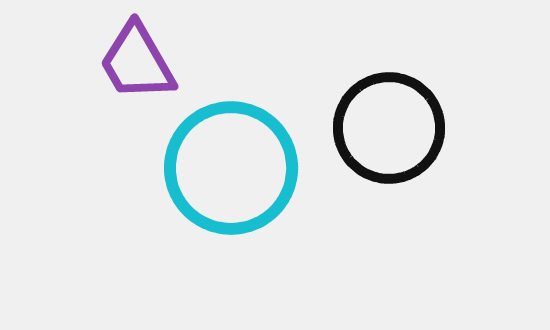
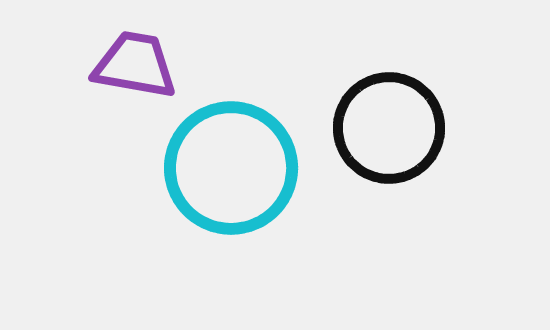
purple trapezoid: moved 2 px left, 3 px down; rotated 130 degrees clockwise
